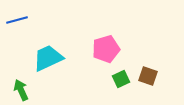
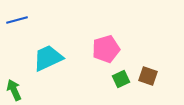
green arrow: moved 7 px left
